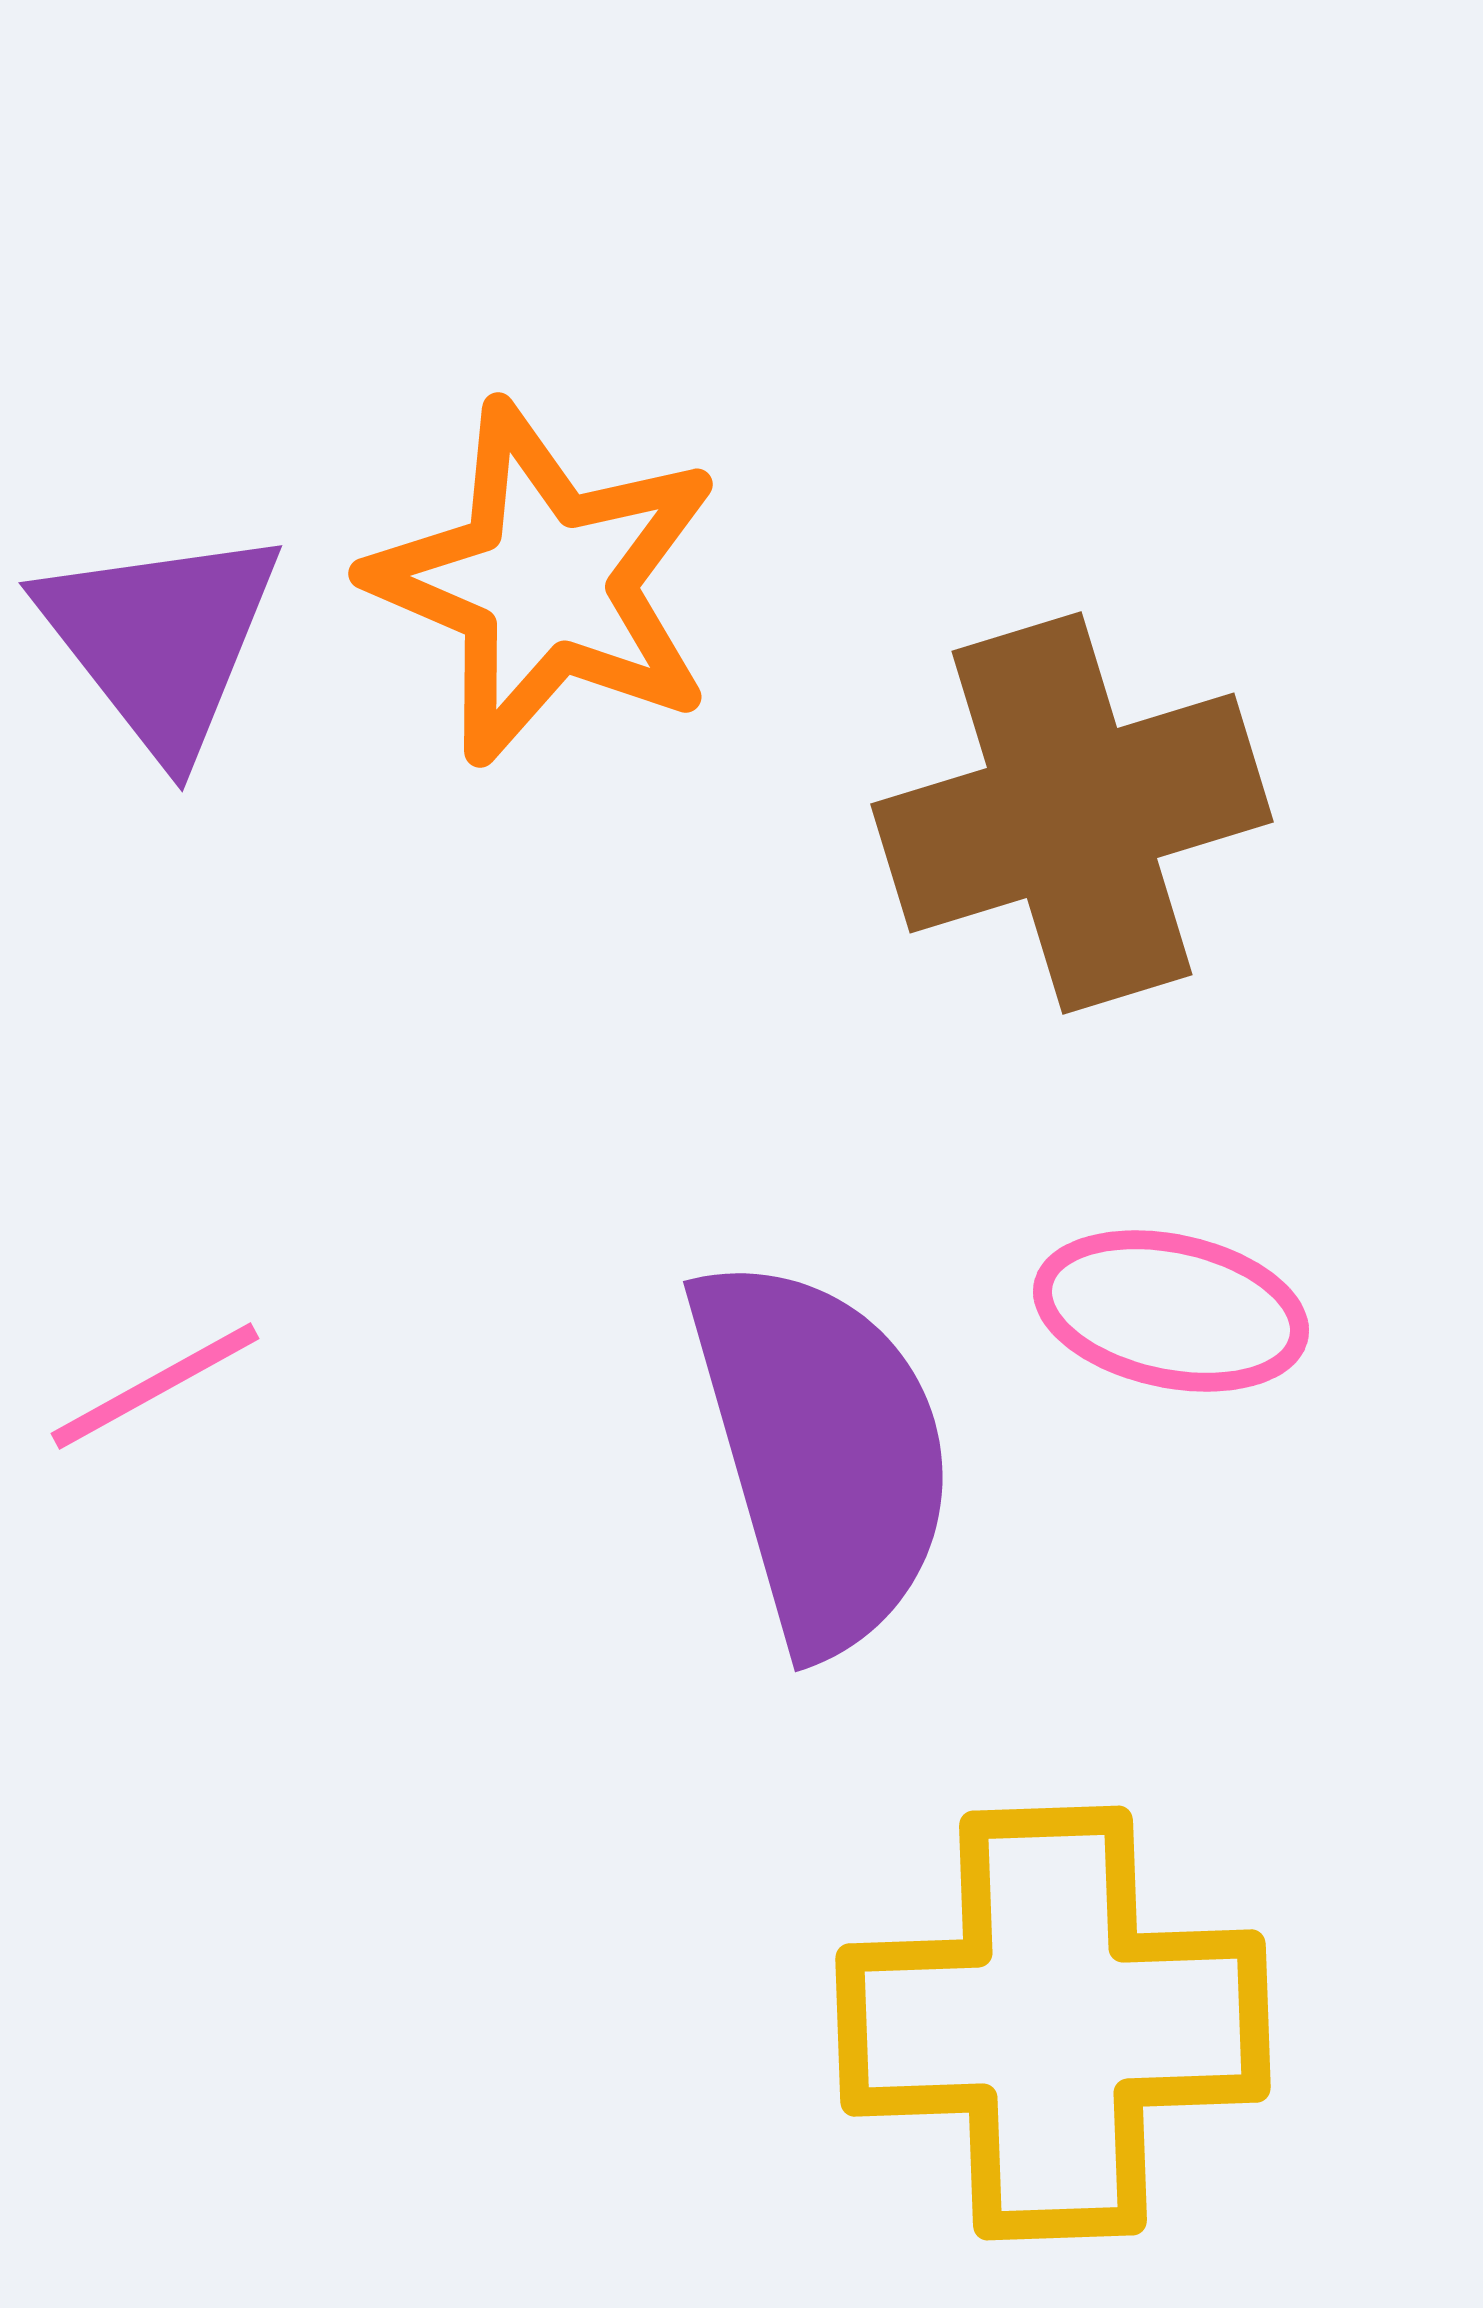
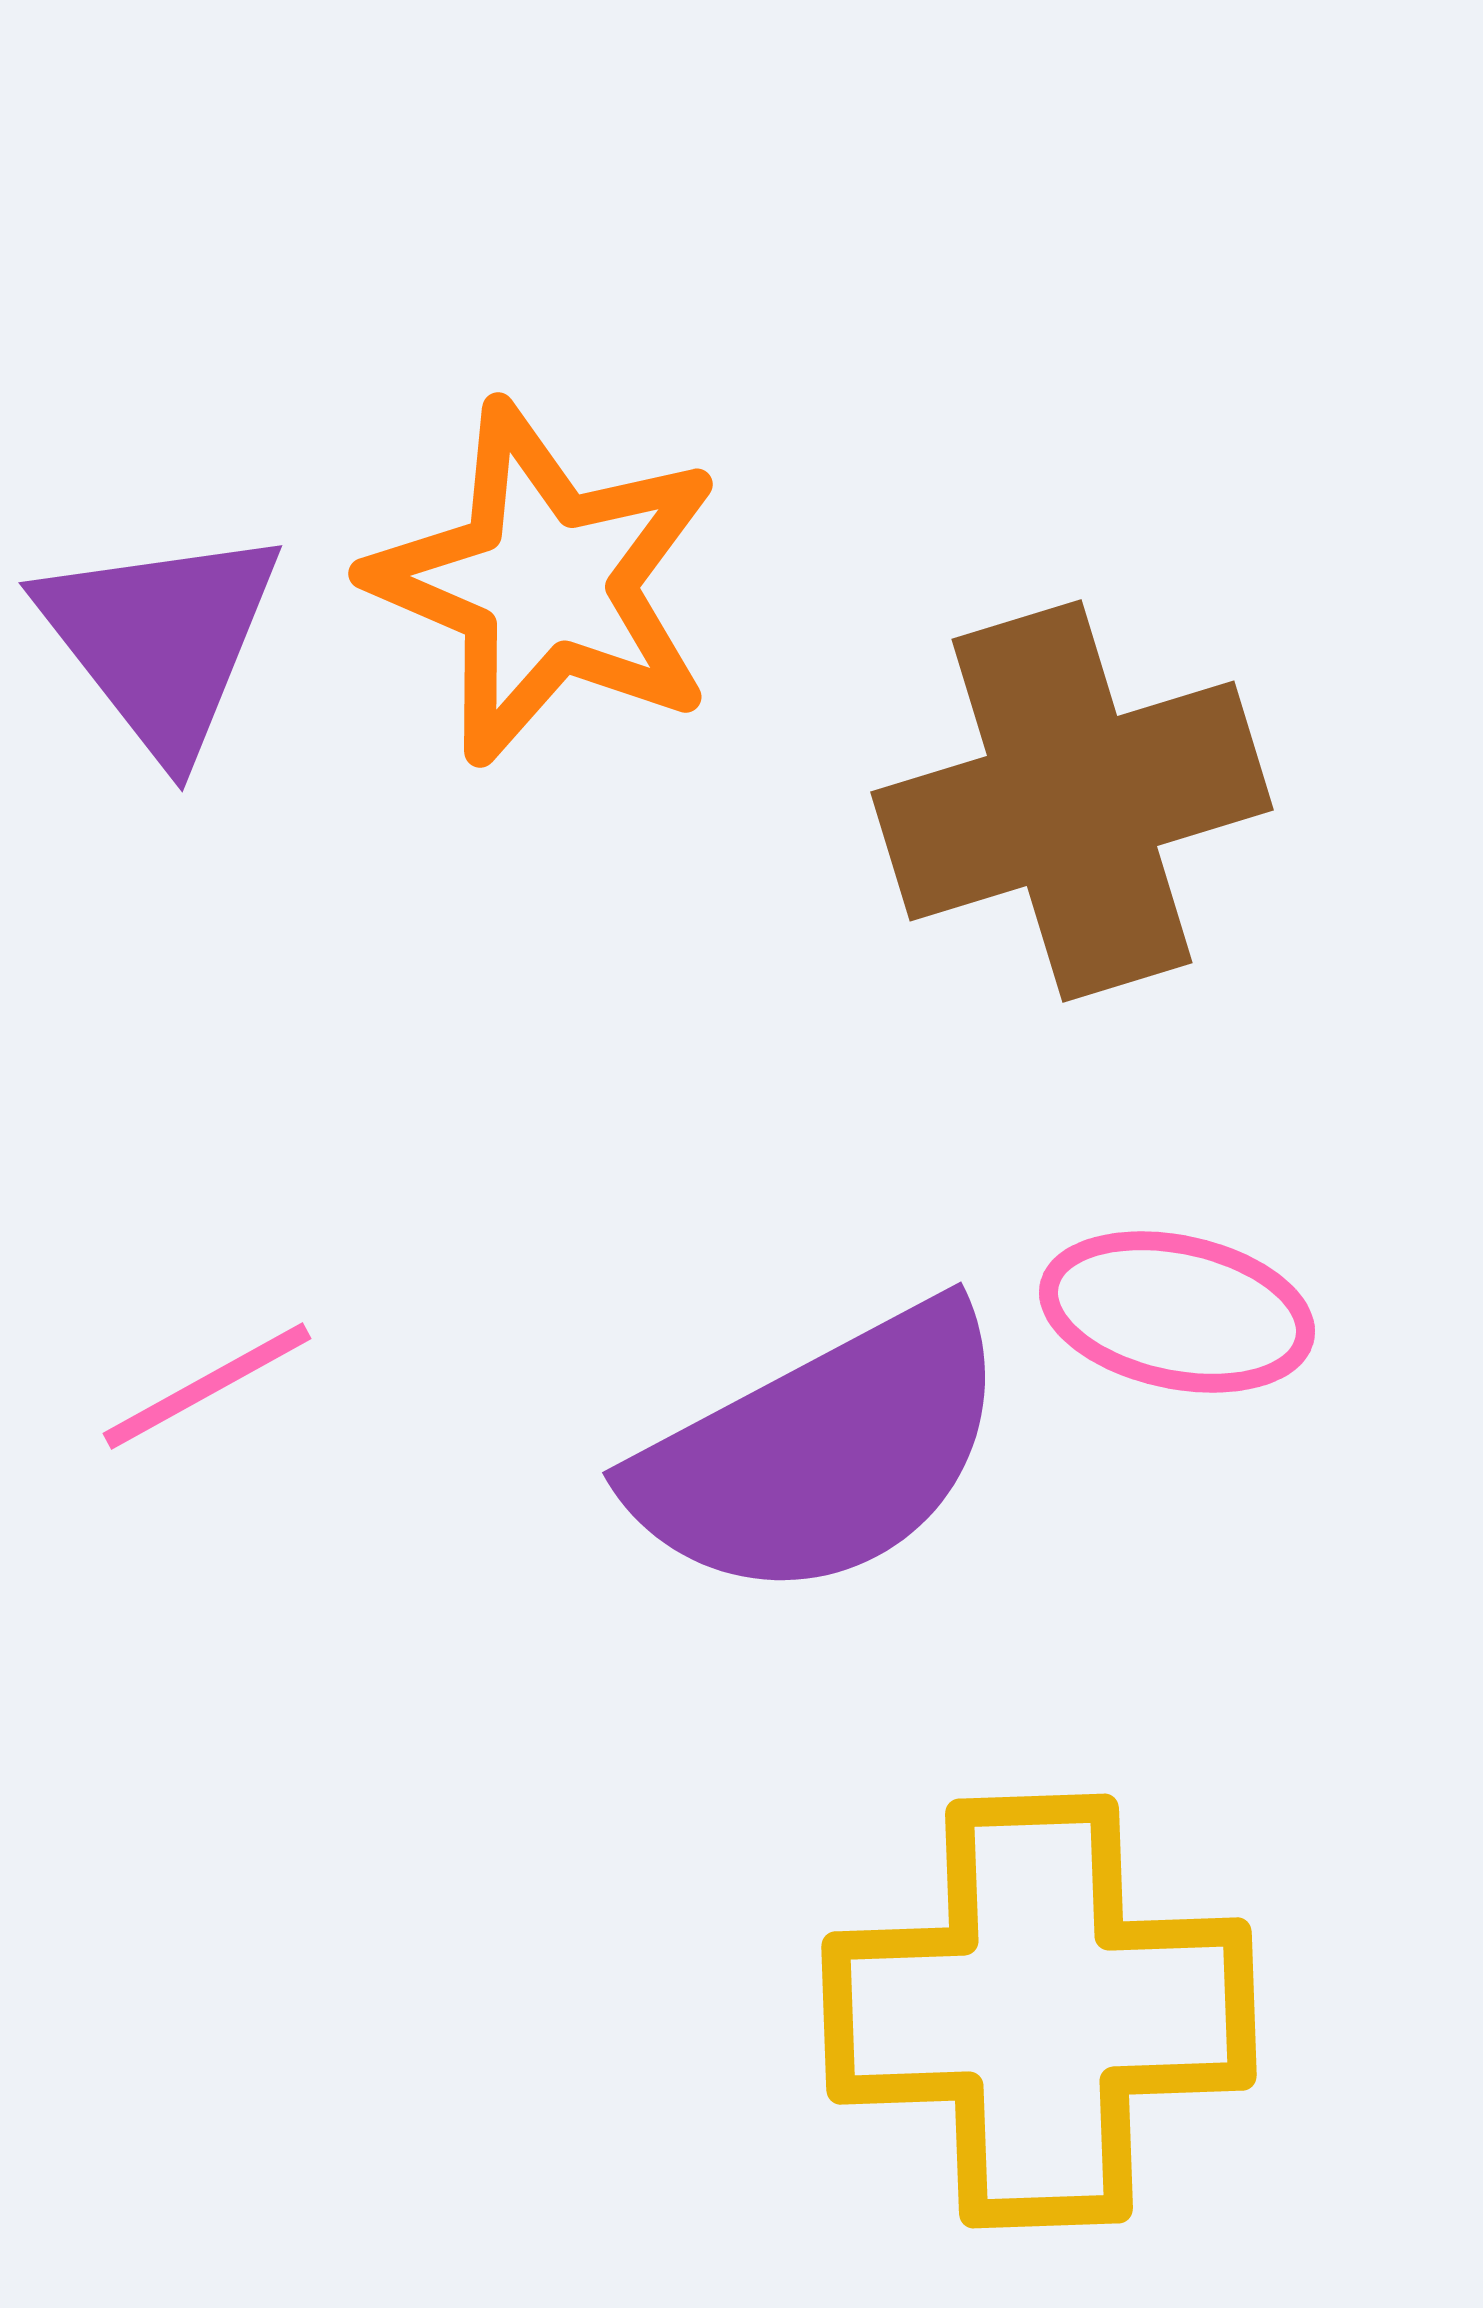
brown cross: moved 12 px up
pink ellipse: moved 6 px right, 1 px down
pink line: moved 52 px right
purple semicircle: rotated 78 degrees clockwise
yellow cross: moved 14 px left, 12 px up
